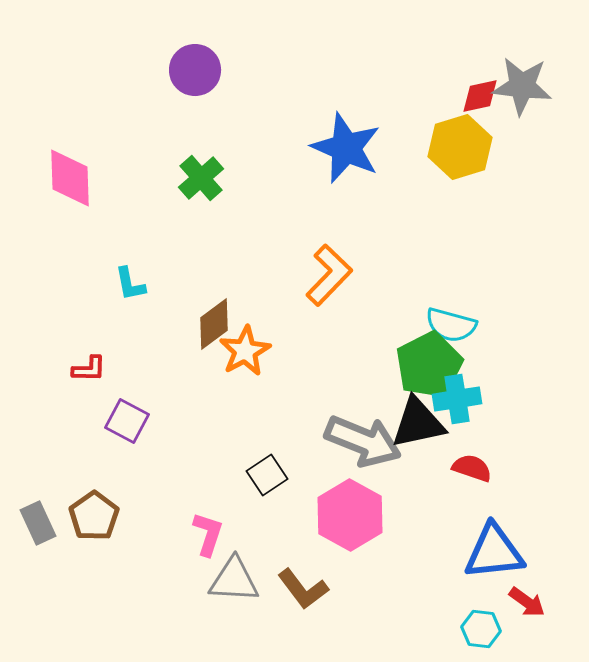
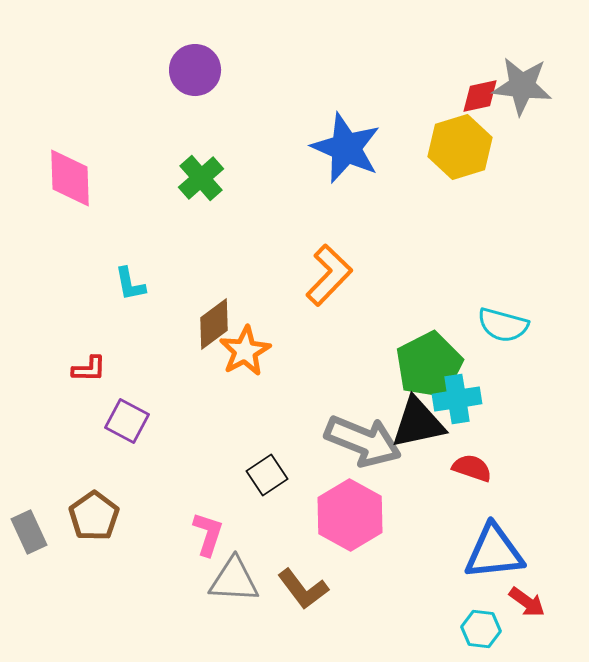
cyan semicircle: moved 52 px right
gray rectangle: moved 9 px left, 9 px down
